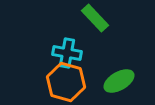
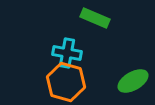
green rectangle: rotated 24 degrees counterclockwise
green ellipse: moved 14 px right
